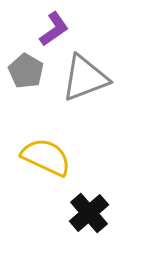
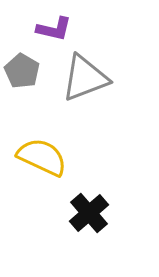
purple L-shape: rotated 48 degrees clockwise
gray pentagon: moved 4 px left
yellow semicircle: moved 4 px left
